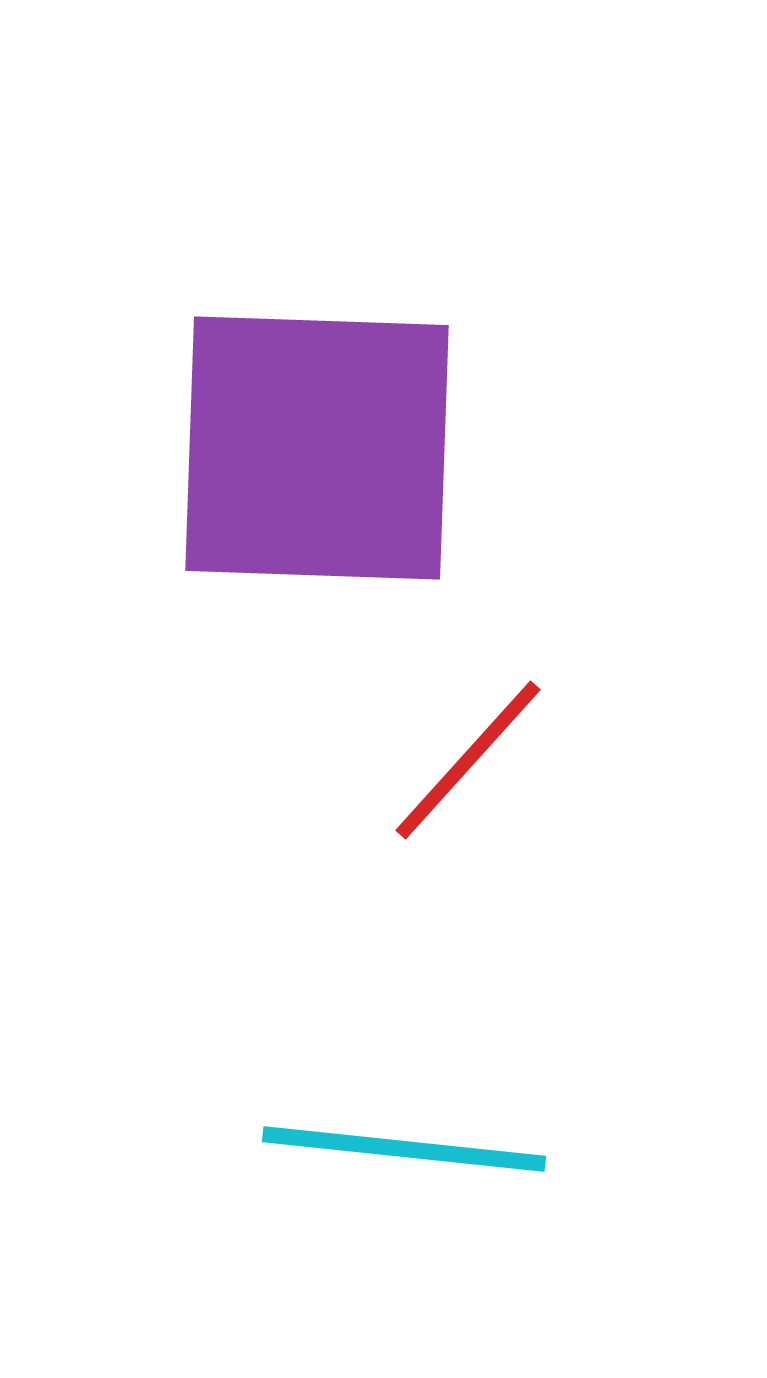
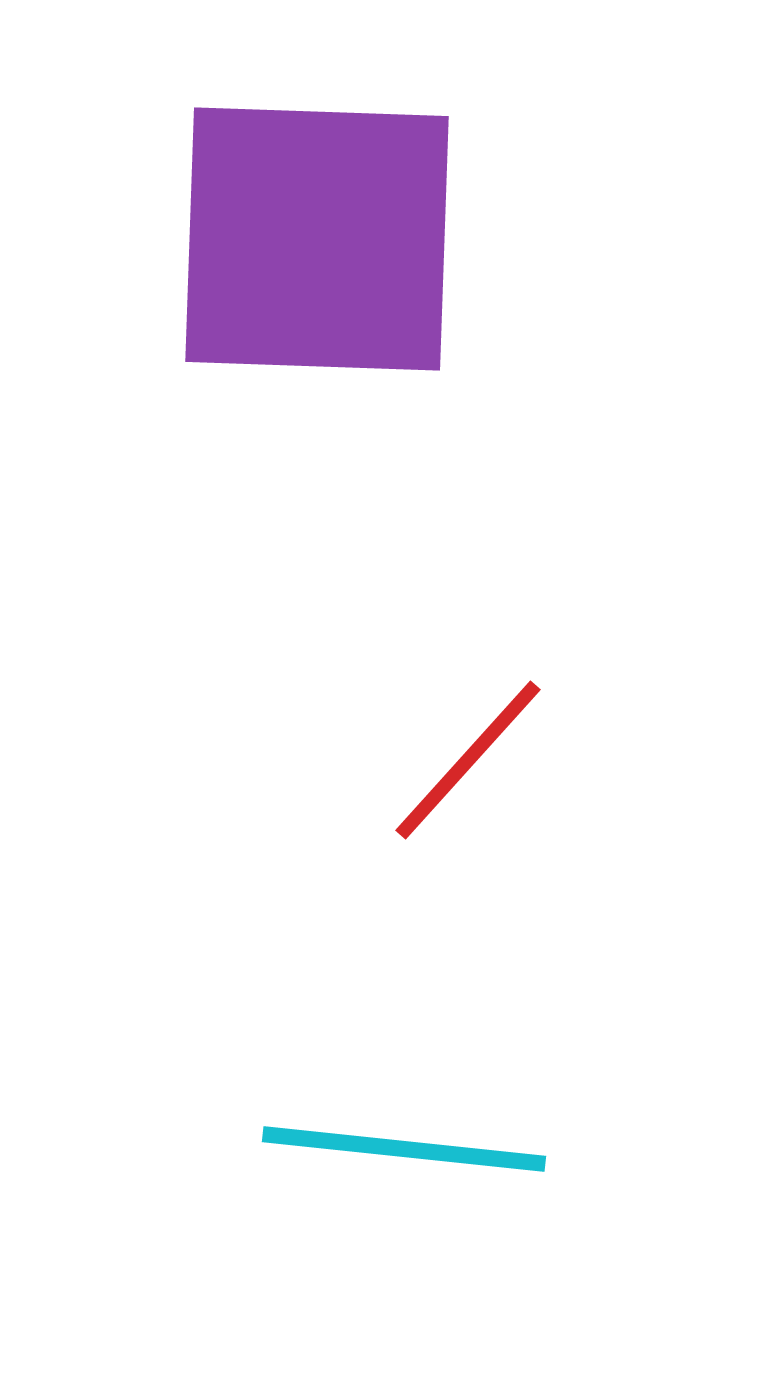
purple square: moved 209 px up
